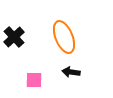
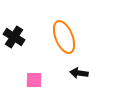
black cross: rotated 15 degrees counterclockwise
black arrow: moved 8 px right, 1 px down
